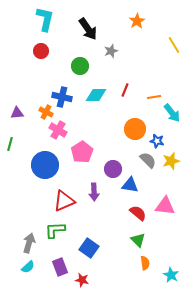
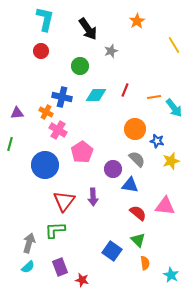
cyan arrow: moved 2 px right, 5 px up
gray semicircle: moved 11 px left, 1 px up
purple arrow: moved 1 px left, 5 px down
red triangle: rotated 30 degrees counterclockwise
blue square: moved 23 px right, 3 px down
